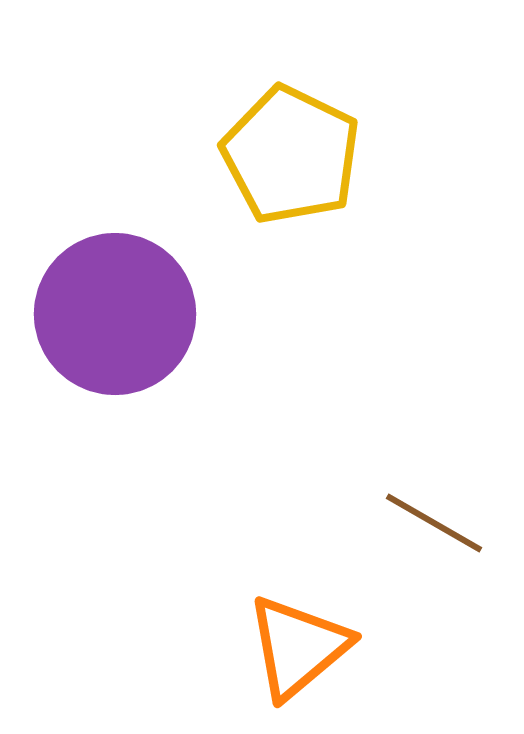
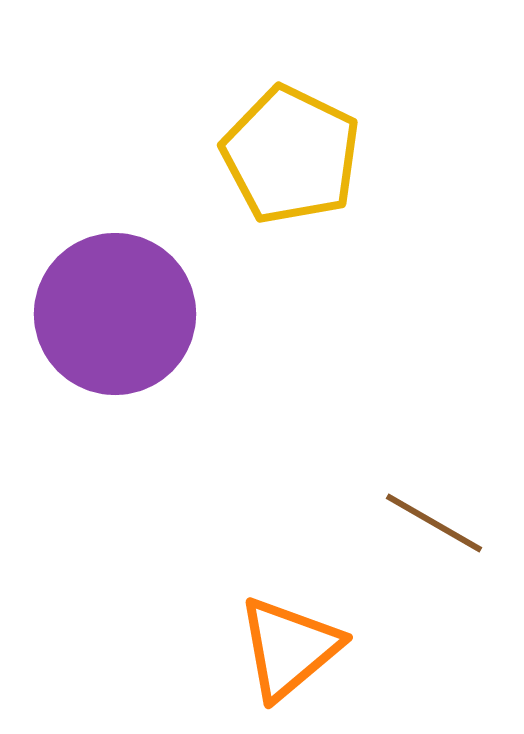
orange triangle: moved 9 px left, 1 px down
